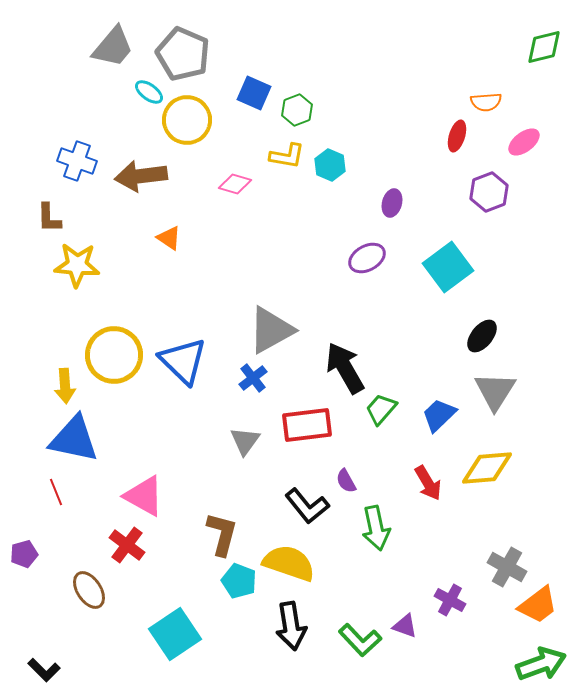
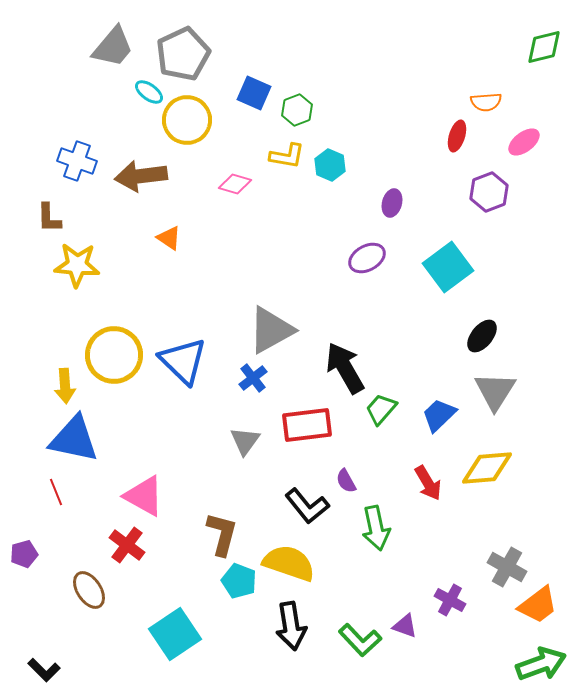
gray pentagon at (183, 54): rotated 24 degrees clockwise
